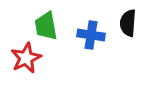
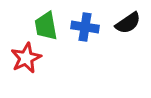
black semicircle: rotated 128 degrees counterclockwise
blue cross: moved 6 px left, 8 px up
